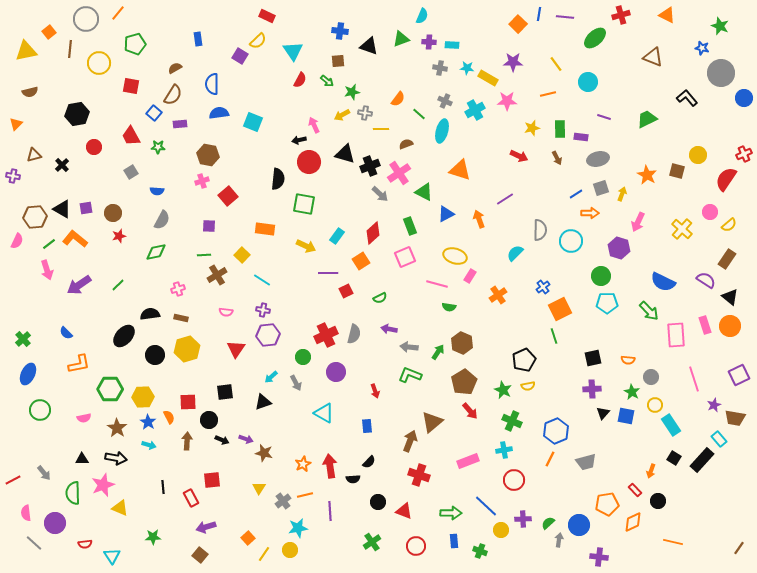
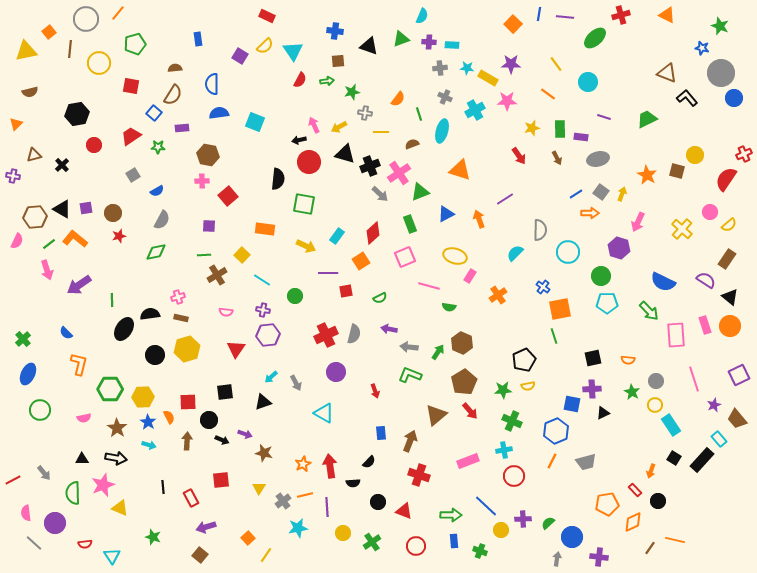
orange square at (518, 24): moved 5 px left
blue cross at (340, 31): moved 5 px left
yellow semicircle at (258, 41): moved 7 px right, 5 px down
brown triangle at (653, 57): moved 14 px right, 16 px down
purple star at (513, 62): moved 2 px left, 2 px down
brown semicircle at (175, 68): rotated 24 degrees clockwise
gray cross at (440, 68): rotated 16 degrees counterclockwise
green arrow at (327, 81): rotated 48 degrees counterclockwise
orange line at (548, 94): rotated 49 degrees clockwise
blue circle at (744, 98): moved 10 px left
gray cross at (445, 101): moved 4 px up
green line at (419, 114): rotated 32 degrees clockwise
yellow arrow at (342, 115): moved 3 px left, 12 px down
cyan square at (253, 122): moved 2 px right
purple rectangle at (180, 124): moved 2 px right, 4 px down
yellow line at (381, 129): moved 3 px down
red trapezoid at (131, 136): rotated 85 degrees clockwise
brown semicircle at (406, 144): moved 6 px right
red circle at (94, 147): moved 2 px up
yellow circle at (698, 155): moved 3 px left
red arrow at (519, 156): rotated 30 degrees clockwise
gray square at (131, 172): moved 2 px right, 3 px down
pink cross at (202, 181): rotated 16 degrees clockwise
gray square at (601, 188): moved 4 px down; rotated 35 degrees counterclockwise
blue semicircle at (157, 191): rotated 32 degrees counterclockwise
green triangle at (424, 192): moved 4 px left; rotated 48 degrees counterclockwise
green rectangle at (410, 226): moved 2 px up
cyan circle at (571, 241): moved 3 px left, 11 px down
pink line at (437, 284): moved 8 px left, 2 px down
green line at (118, 285): moved 6 px left, 15 px down; rotated 48 degrees counterclockwise
blue cross at (543, 287): rotated 16 degrees counterclockwise
pink cross at (178, 289): moved 8 px down
red square at (346, 291): rotated 16 degrees clockwise
orange square at (560, 309): rotated 15 degrees clockwise
black ellipse at (124, 336): moved 7 px up; rotated 10 degrees counterclockwise
green circle at (303, 357): moved 8 px left, 61 px up
orange L-shape at (79, 364): rotated 65 degrees counterclockwise
gray circle at (651, 377): moved 5 px right, 4 px down
green star at (503, 390): rotated 30 degrees counterclockwise
black triangle at (603, 413): rotated 24 degrees clockwise
blue square at (626, 416): moved 54 px left, 12 px up
brown trapezoid at (735, 418): moved 2 px right, 1 px down; rotated 40 degrees clockwise
brown triangle at (432, 422): moved 4 px right, 7 px up
blue rectangle at (367, 426): moved 14 px right, 7 px down
purple arrow at (246, 439): moved 1 px left, 5 px up
orange line at (550, 459): moved 2 px right, 2 px down
black semicircle at (353, 479): moved 4 px down
red square at (212, 480): moved 9 px right
red circle at (514, 480): moved 4 px up
purple line at (330, 511): moved 3 px left, 4 px up
green arrow at (451, 513): moved 2 px down
blue circle at (579, 525): moved 7 px left, 12 px down
green star at (153, 537): rotated 21 degrees clockwise
gray arrow at (559, 540): moved 2 px left, 19 px down
orange line at (673, 542): moved 2 px right, 2 px up
brown line at (739, 548): moved 89 px left
yellow circle at (290, 550): moved 53 px right, 17 px up
yellow line at (264, 554): moved 2 px right, 1 px down
